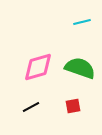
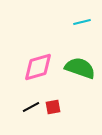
red square: moved 20 px left, 1 px down
